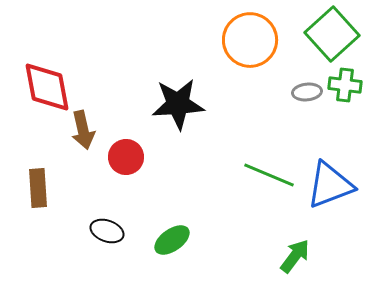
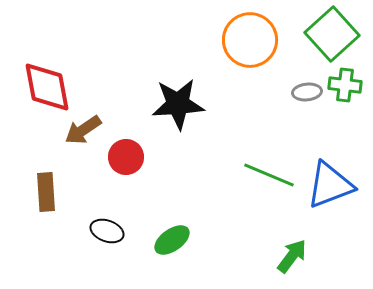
brown arrow: rotated 69 degrees clockwise
brown rectangle: moved 8 px right, 4 px down
green arrow: moved 3 px left
